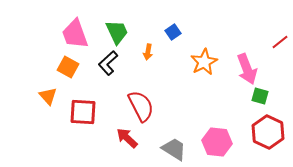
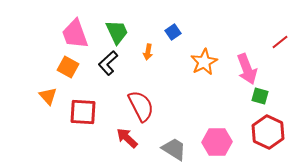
pink hexagon: rotated 8 degrees counterclockwise
